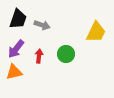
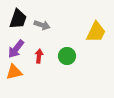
green circle: moved 1 px right, 2 px down
